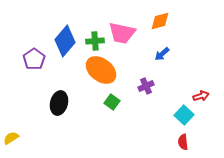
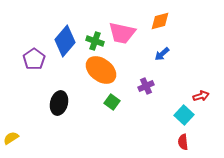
green cross: rotated 24 degrees clockwise
